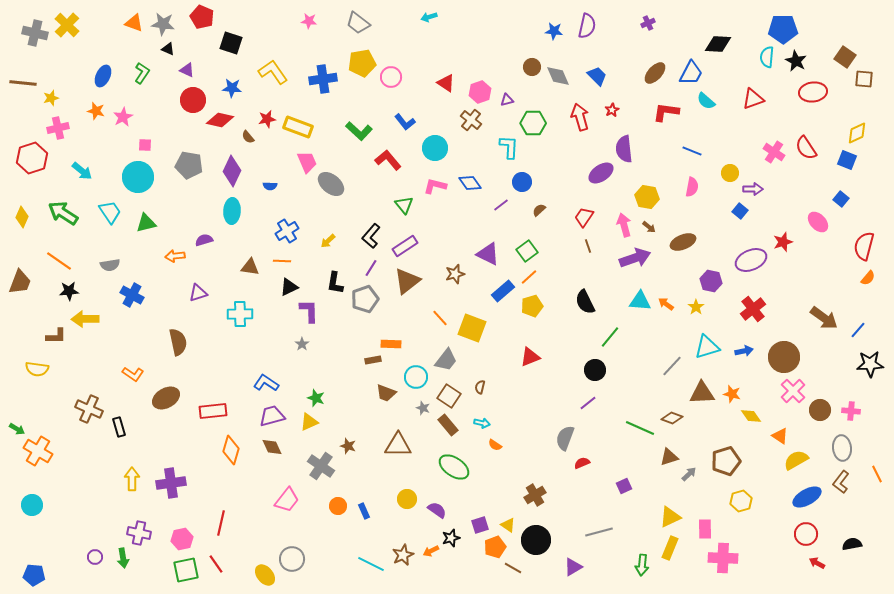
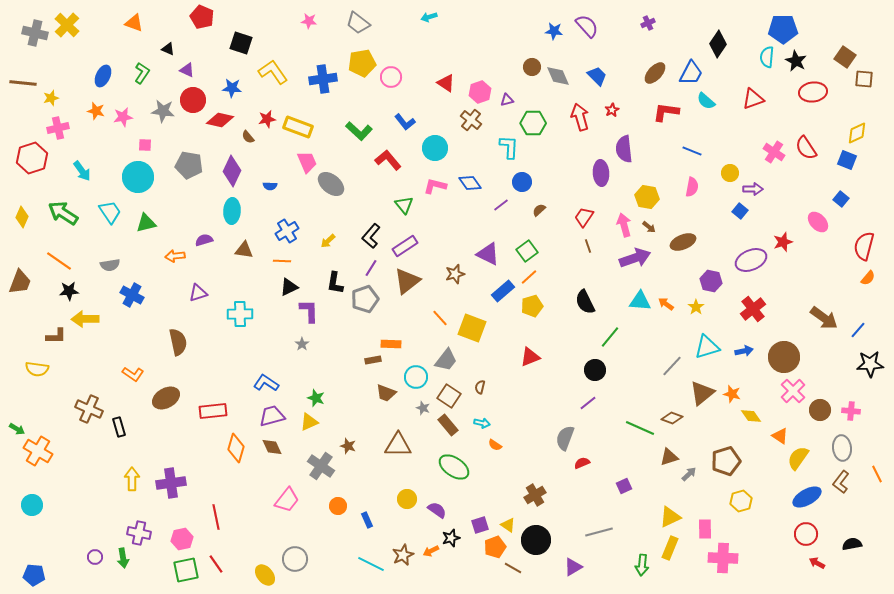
gray star at (163, 24): moved 87 px down
purple semicircle at (587, 26): rotated 55 degrees counterclockwise
black square at (231, 43): moved 10 px right
black diamond at (718, 44): rotated 60 degrees counterclockwise
pink star at (123, 117): rotated 18 degrees clockwise
cyan arrow at (82, 171): rotated 15 degrees clockwise
purple ellipse at (601, 173): rotated 60 degrees counterclockwise
brown triangle at (250, 267): moved 6 px left, 17 px up
brown triangle at (702, 393): rotated 36 degrees counterclockwise
orange diamond at (231, 450): moved 5 px right, 2 px up
yellow semicircle at (796, 460): moved 2 px right, 2 px up; rotated 25 degrees counterclockwise
blue rectangle at (364, 511): moved 3 px right, 9 px down
red line at (221, 523): moved 5 px left, 6 px up; rotated 25 degrees counterclockwise
gray circle at (292, 559): moved 3 px right
